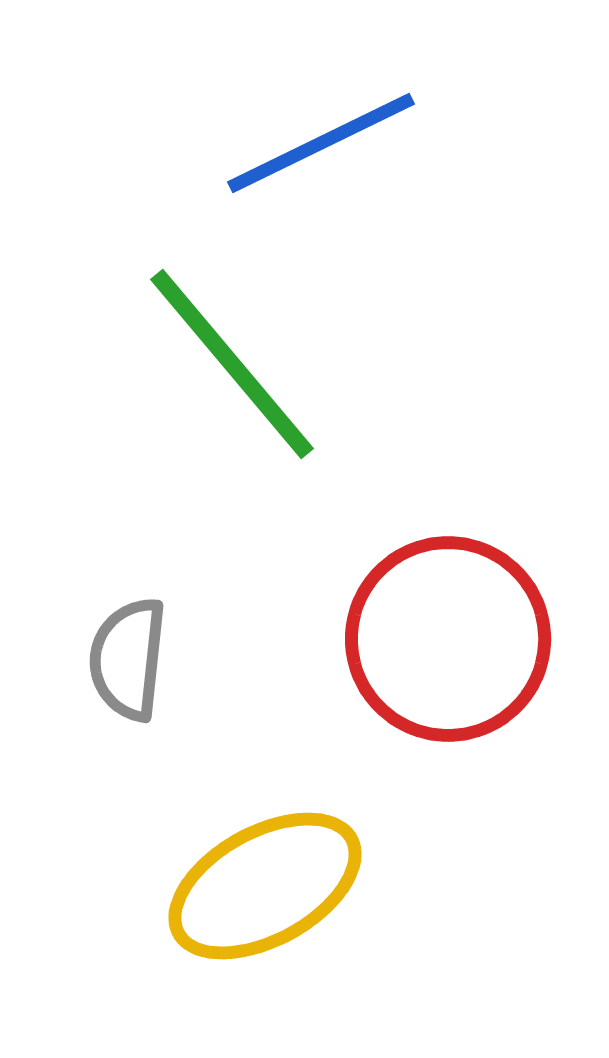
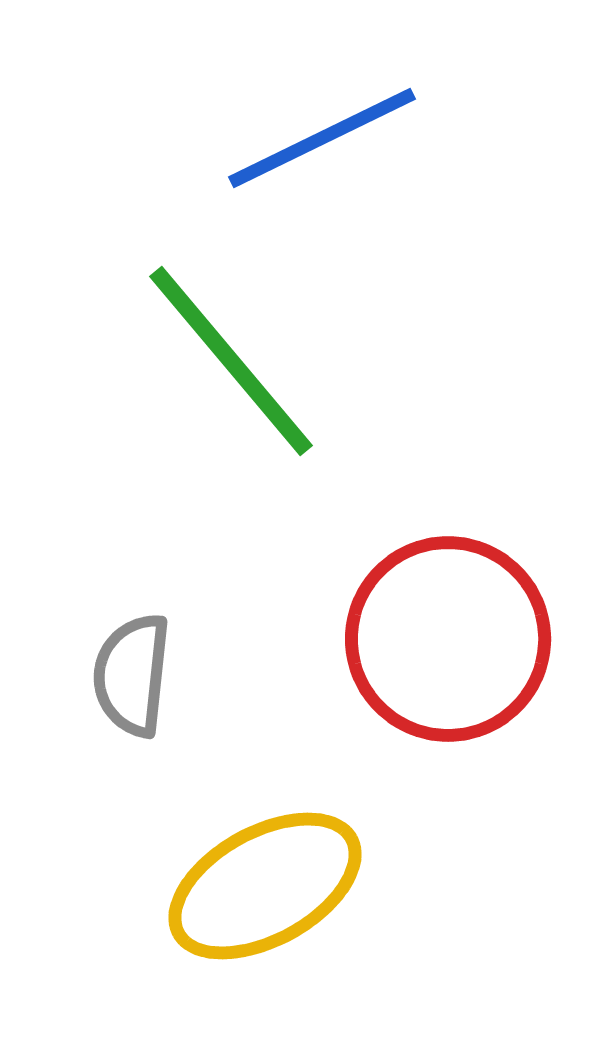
blue line: moved 1 px right, 5 px up
green line: moved 1 px left, 3 px up
gray semicircle: moved 4 px right, 16 px down
